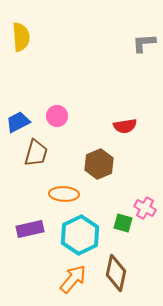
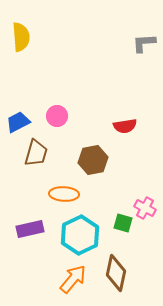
brown hexagon: moved 6 px left, 4 px up; rotated 12 degrees clockwise
